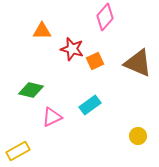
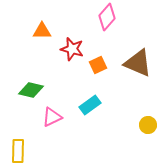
pink diamond: moved 2 px right
orange square: moved 3 px right, 4 px down
yellow circle: moved 10 px right, 11 px up
yellow rectangle: rotated 60 degrees counterclockwise
